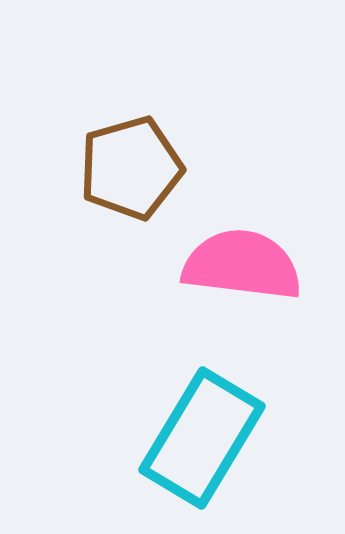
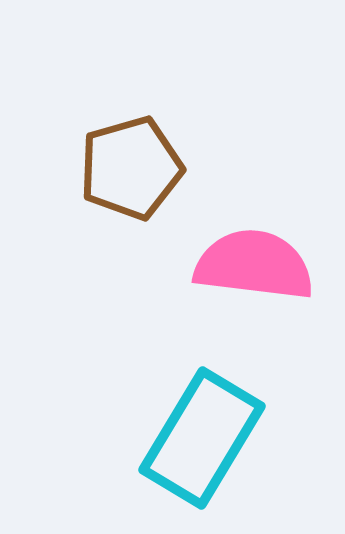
pink semicircle: moved 12 px right
